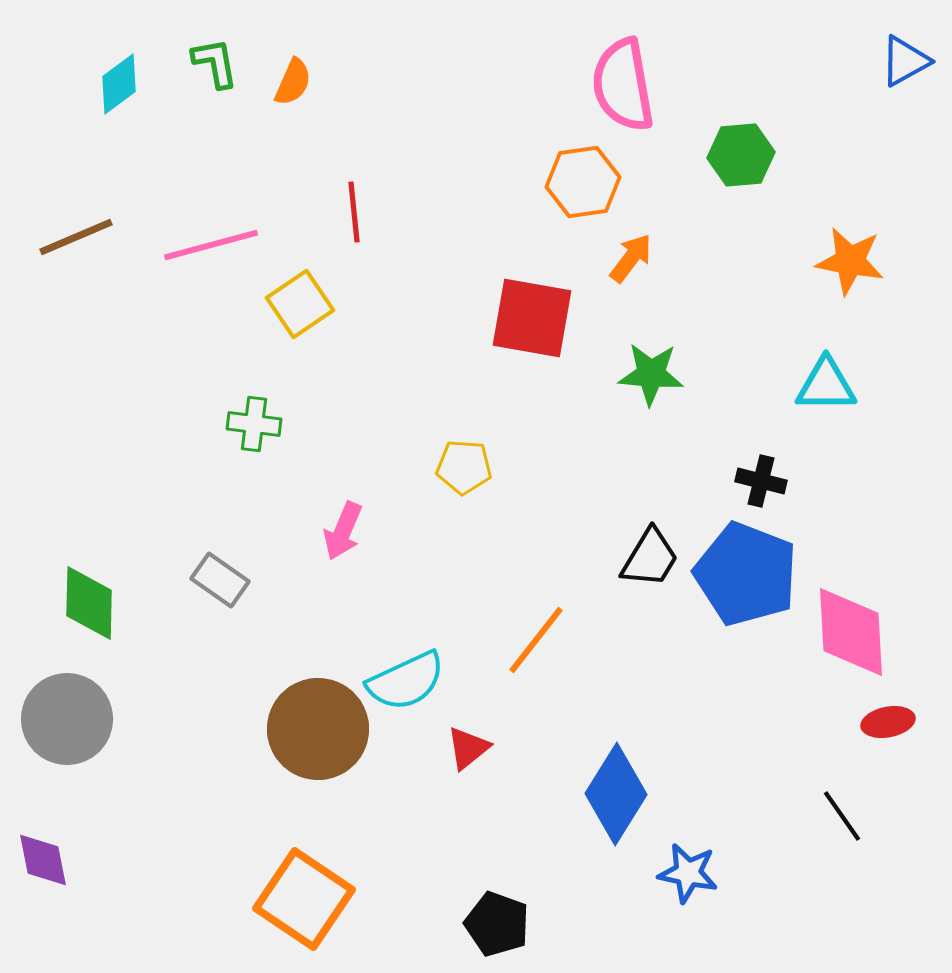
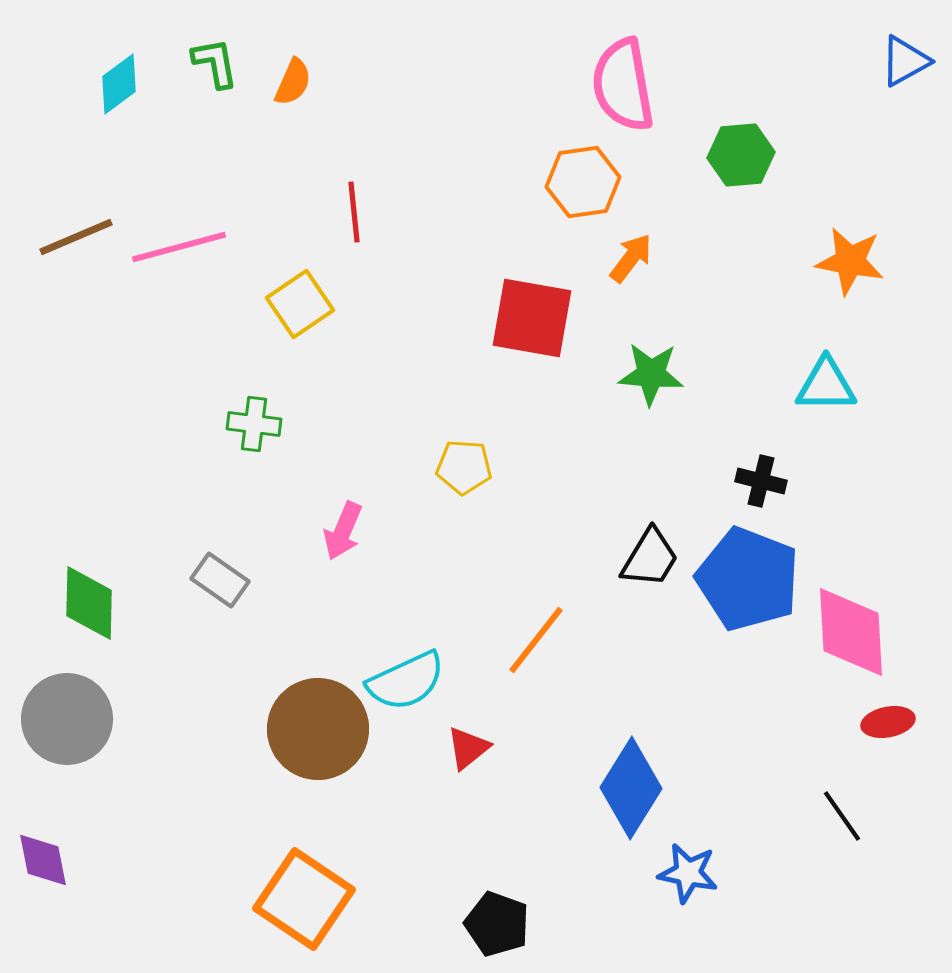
pink line: moved 32 px left, 2 px down
blue pentagon: moved 2 px right, 5 px down
blue diamond: moved 15 px right, 6 px up
